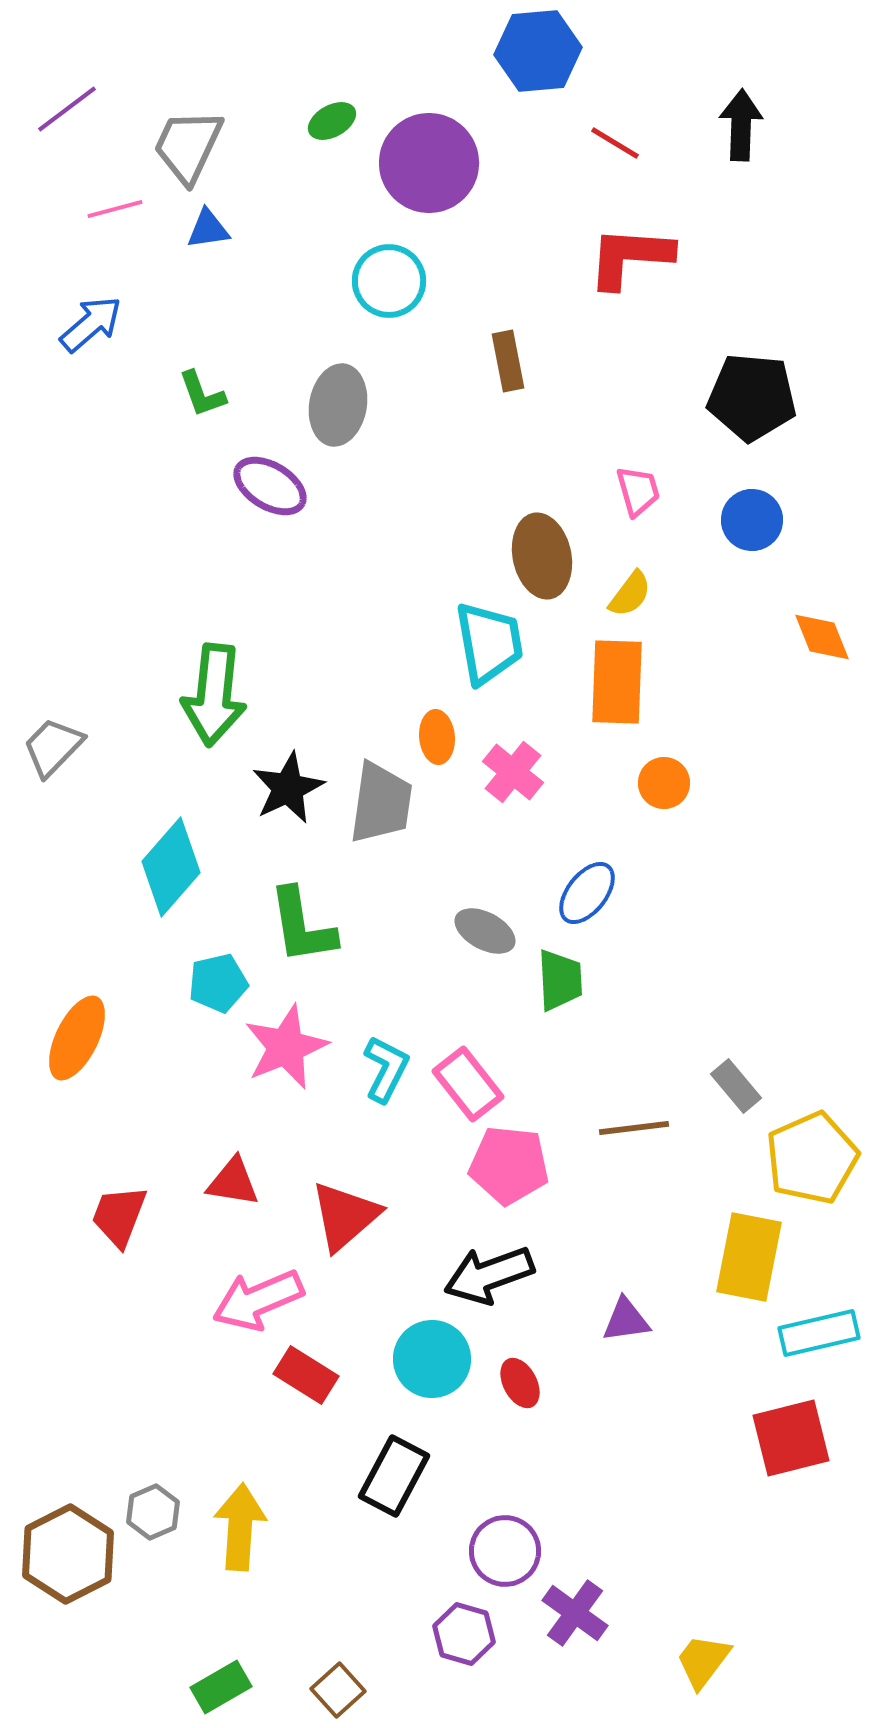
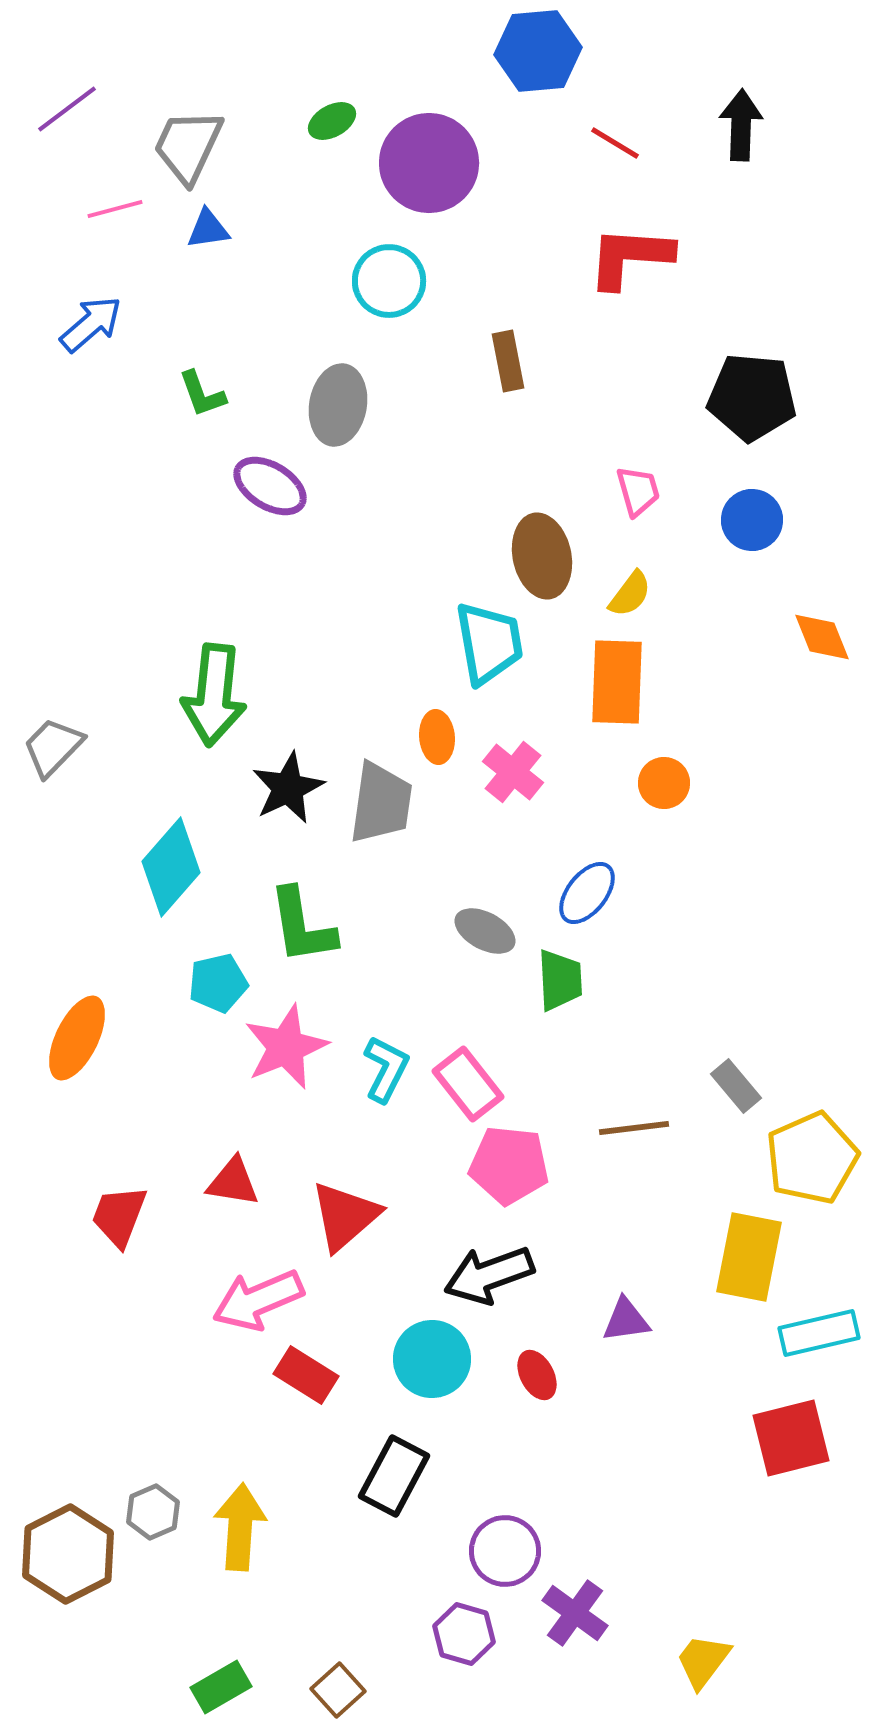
red ellipse at (520, 1383): moved 17 px right, 8 px up
